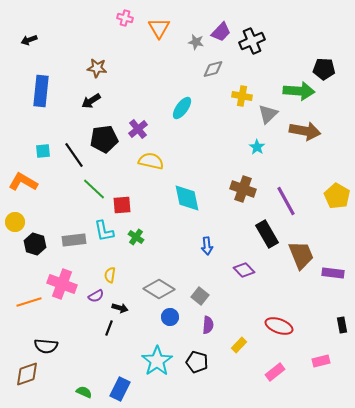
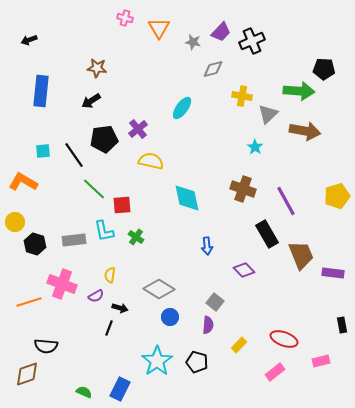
gray star at (196, 42): moved 3 px left
cyan star at (257, 147): moved 2 px left
yellow pentagon at (337, 196): rotated 25 degrees clockwise
gray square at (200, 296): moved 15 px right, 6 px down
red ellipse at (279, 326): moved 5 px right, 13 px down
